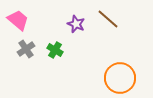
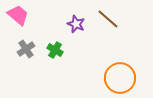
pink trapezoid: moved 5 px up
